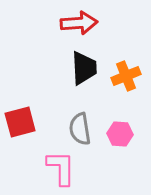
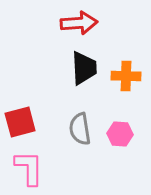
orange cross: rotated 24 degrees clockwise
pink L-shape: moved 32 px left
